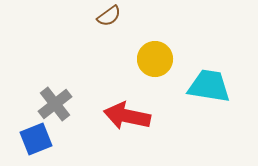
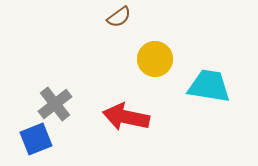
brown semicircle: moved 10 px right, 1 px down
red arrow: moved 1 px left, 1 px down
